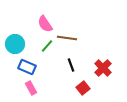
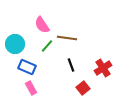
pink semicircle: moved 3 px left, 1 px down
red cross: rotated 12 degrees clockwise
